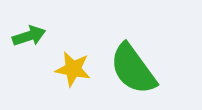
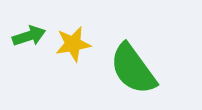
yellow star: moved 25 px up; rotated 21 degrees counterclockwise
